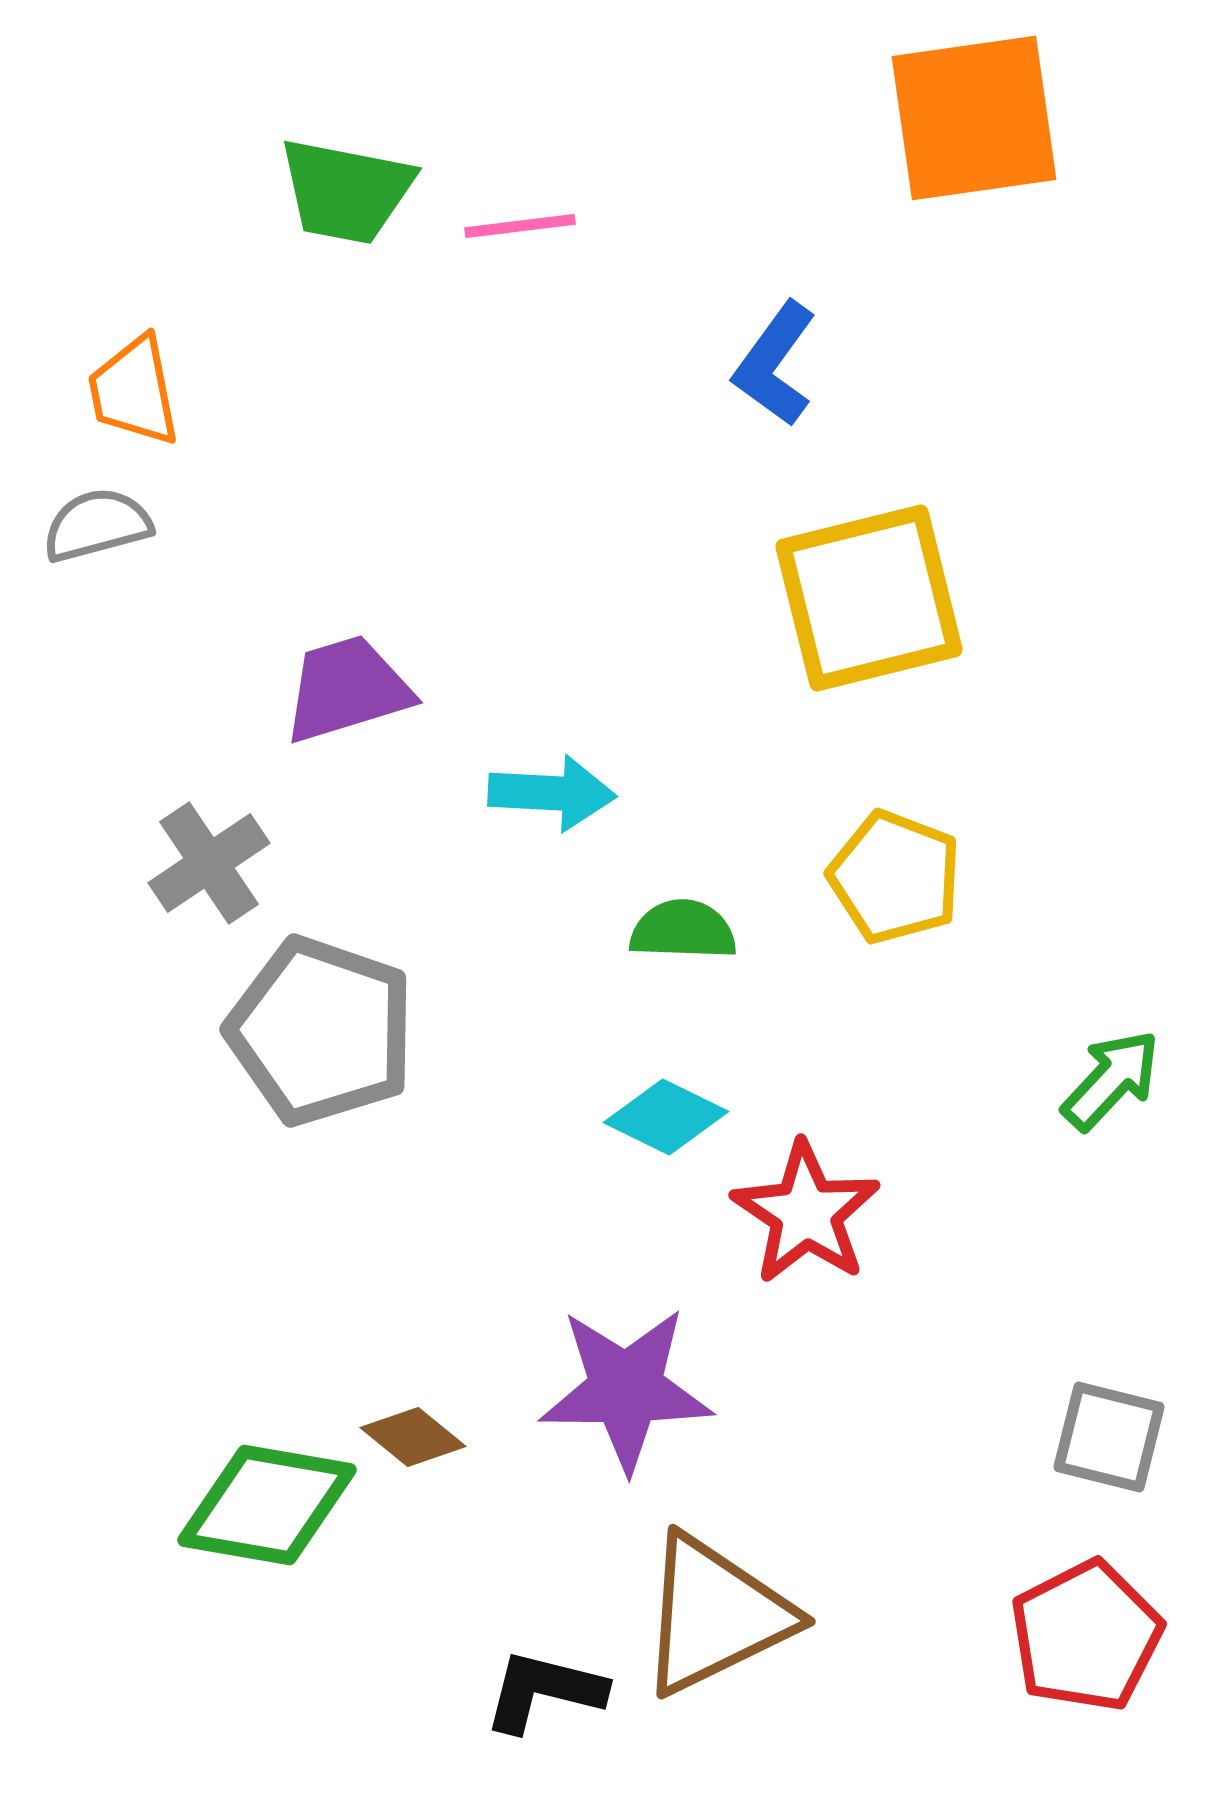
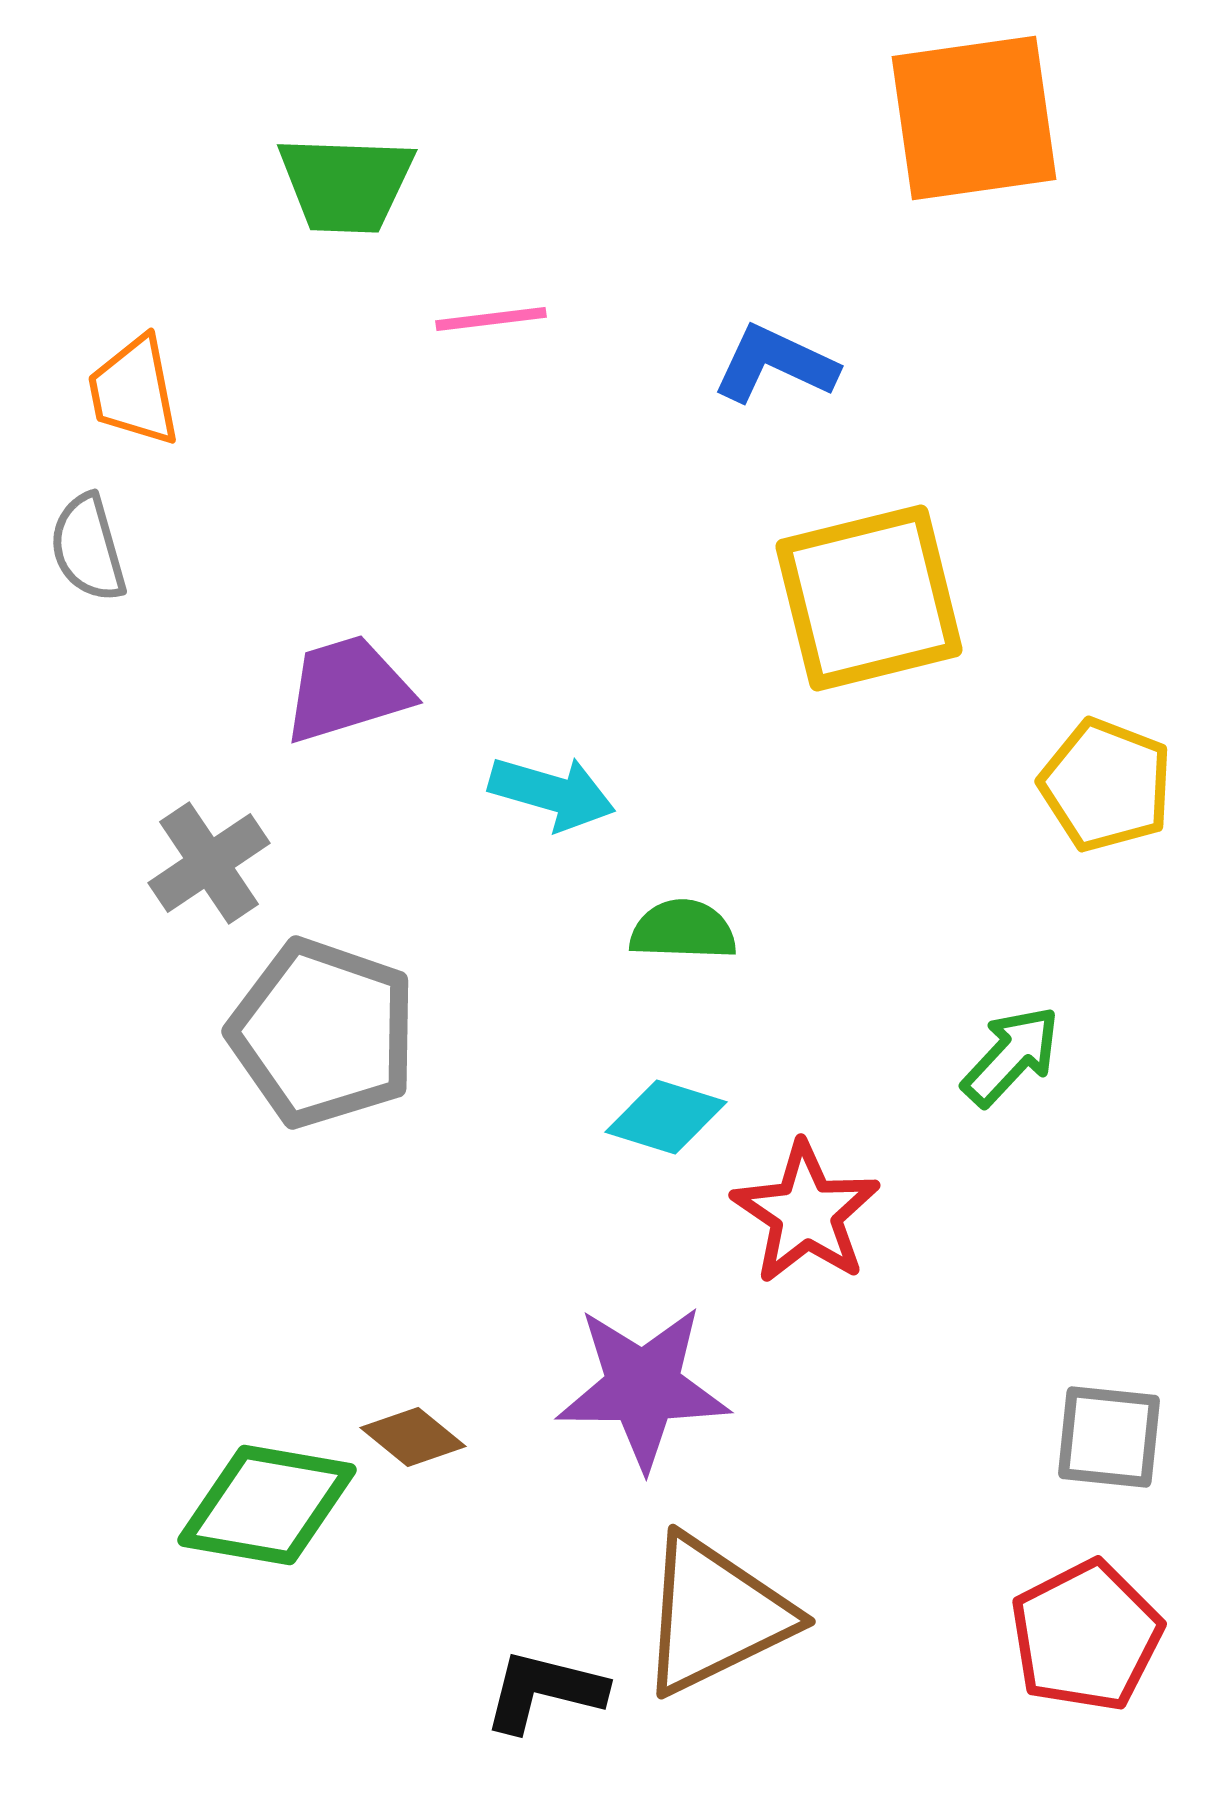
green trapezoid: moved 7 px up; rotated 9 degrees counterclockwise
pink line: moved 29 px left, 93 px down
blue L-shape: rotated 79 degrees clockwise
gray semicircle: moved 9 px left, 23 px down; rotated 91 degrees counterclockwise
cyan arrow: rotated 13 degrees clockwise
yellow pentagon: moved 211 px right, 92 px up
gray pentagon: moved 2 px right, 2 px down
green arrow: moved 100 px left, 24 px up
cyan diamond: rotated 9 degrees counterclockwise
purple star: moved 17 px right, 2 px up
gray square: rotated 8 degrees counterclockwise
